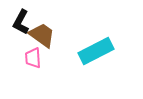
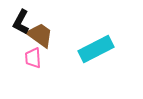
brown trapezoid: moved 2 px left
cyan rectangle: moved 2 px up
